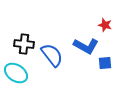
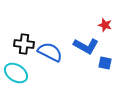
blue semicircle: moved 2 px left, 3 px up; rotated 25 degrees counterclockwise
blue square: rotated 16 degrees clockwise
